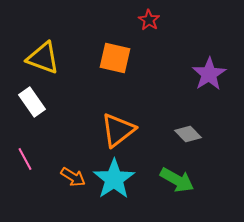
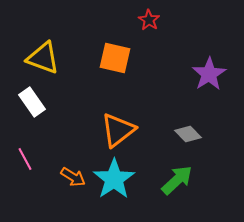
green arrow: rotated 72 degrees counterclockwise
